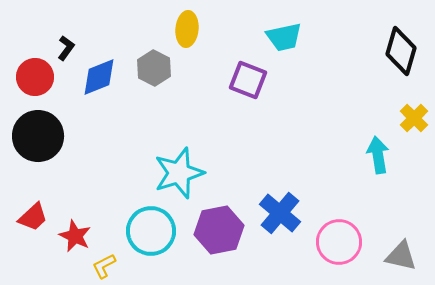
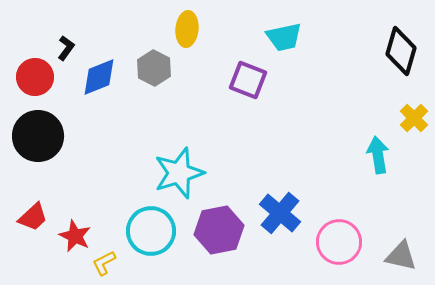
yellow L-shape: moved 3 px up
